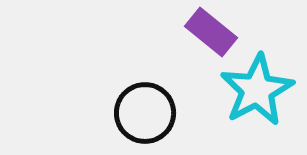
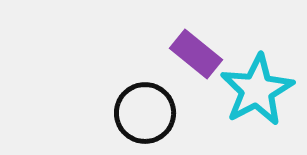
purple rectangle: moved 15 px left, 22 px down
